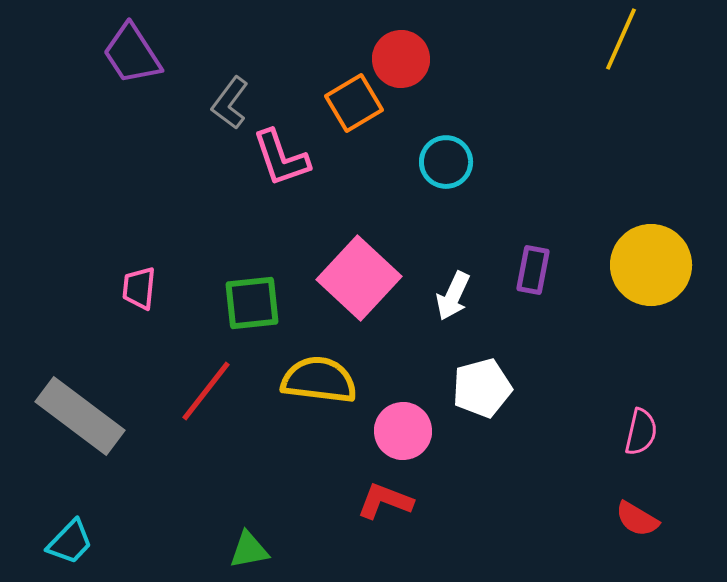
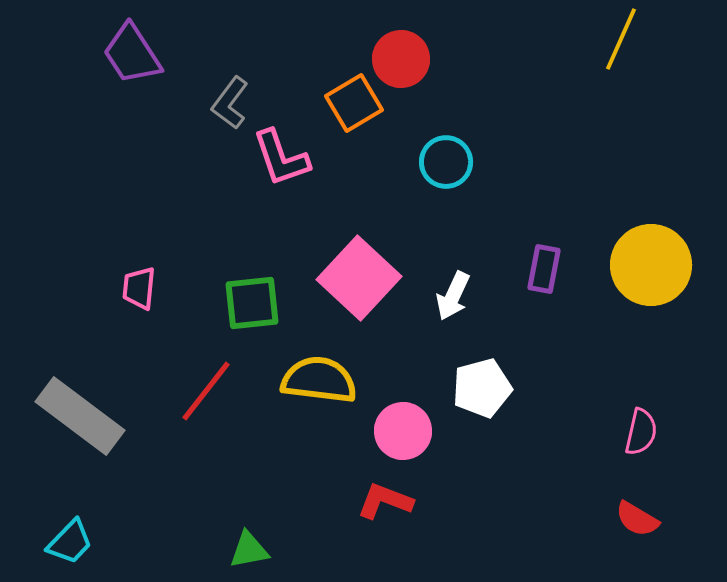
purple rectangle: moved 11 px right, 1 px up
